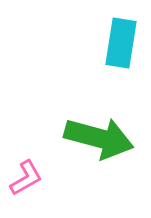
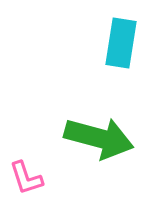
pink L-shape: rotated 102 degrees clockwise
